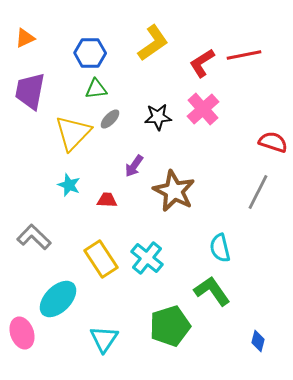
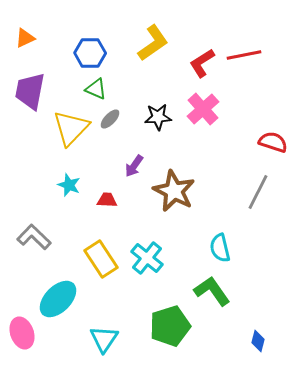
green triangle: rotated 30 degrees clockwise
yellow triangle: moved 2 px left, 5 px up
